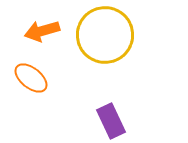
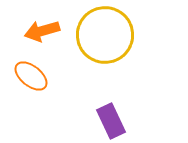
orange ellipse: moved 2 px up
